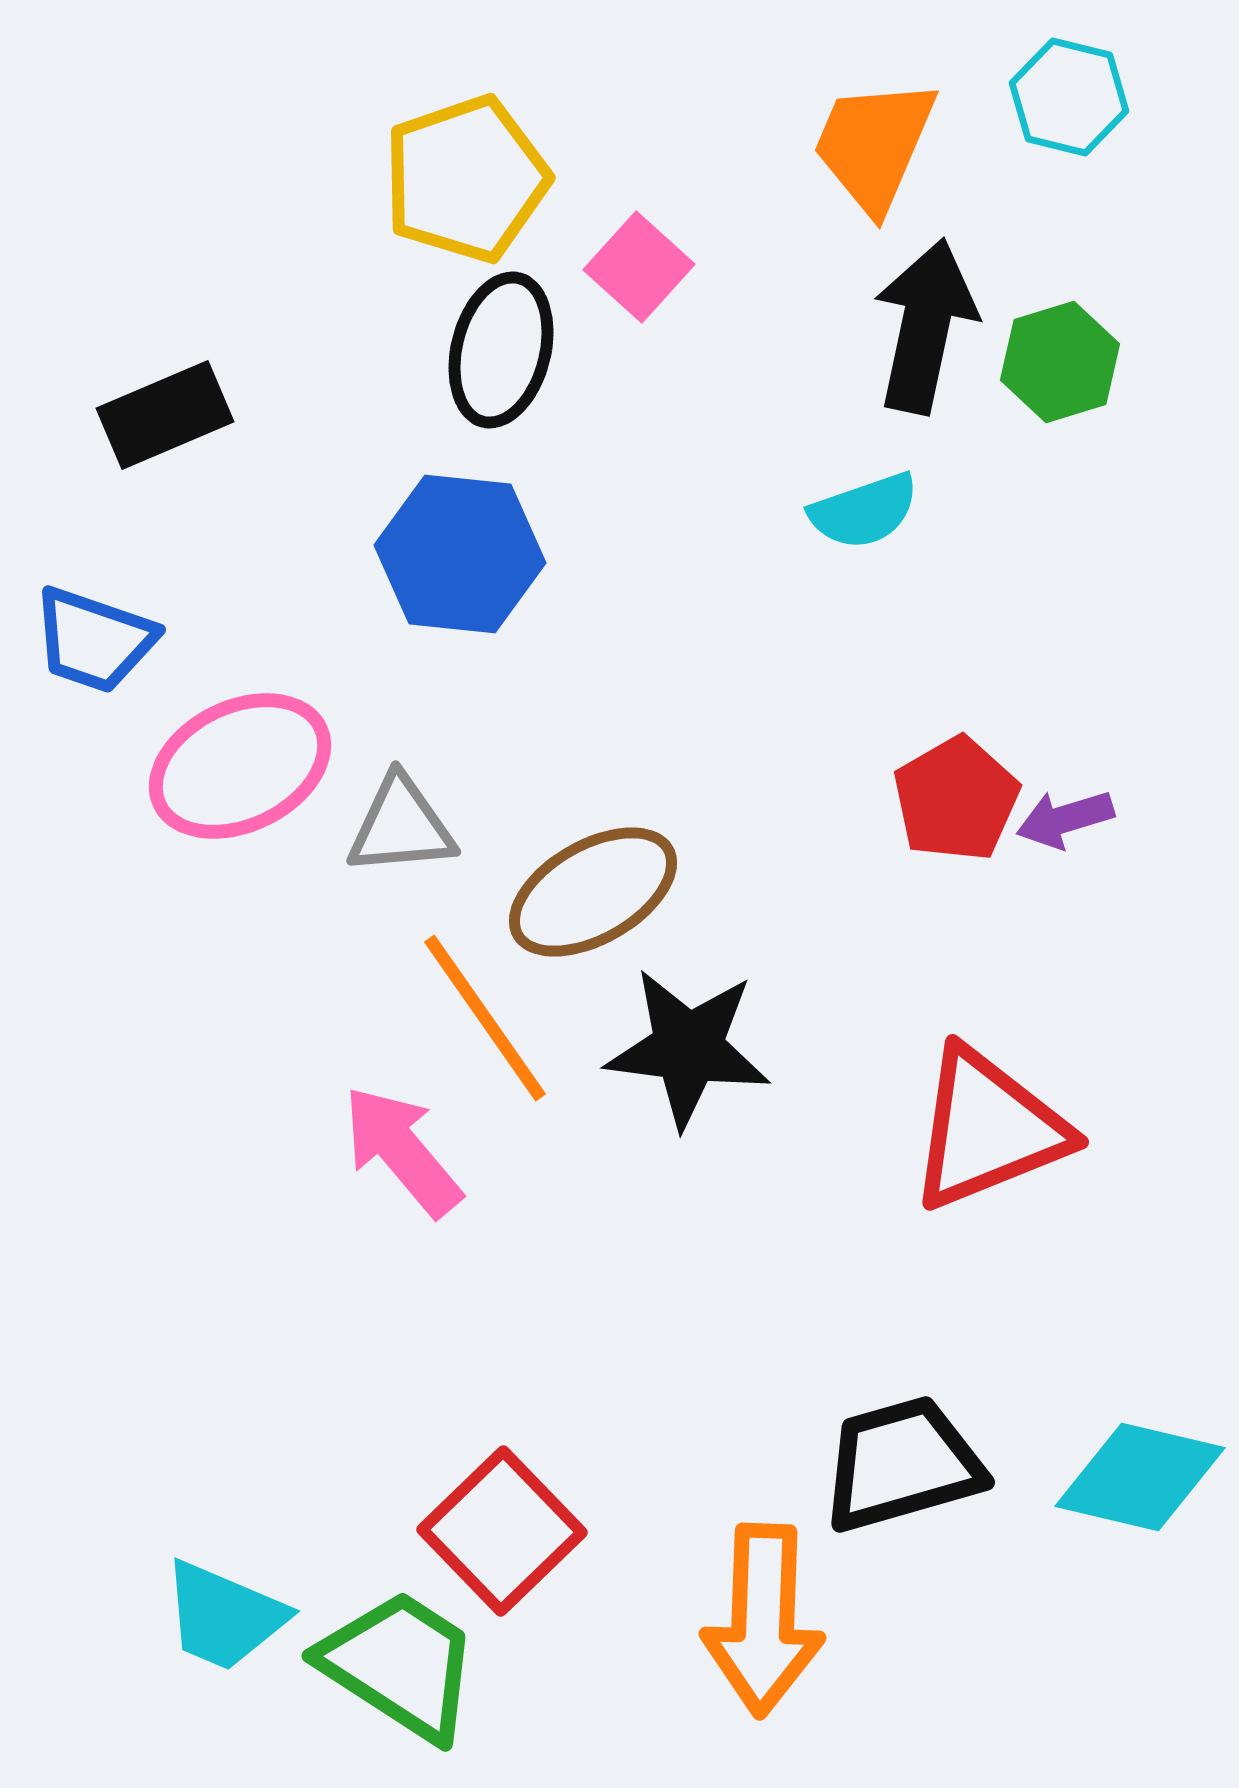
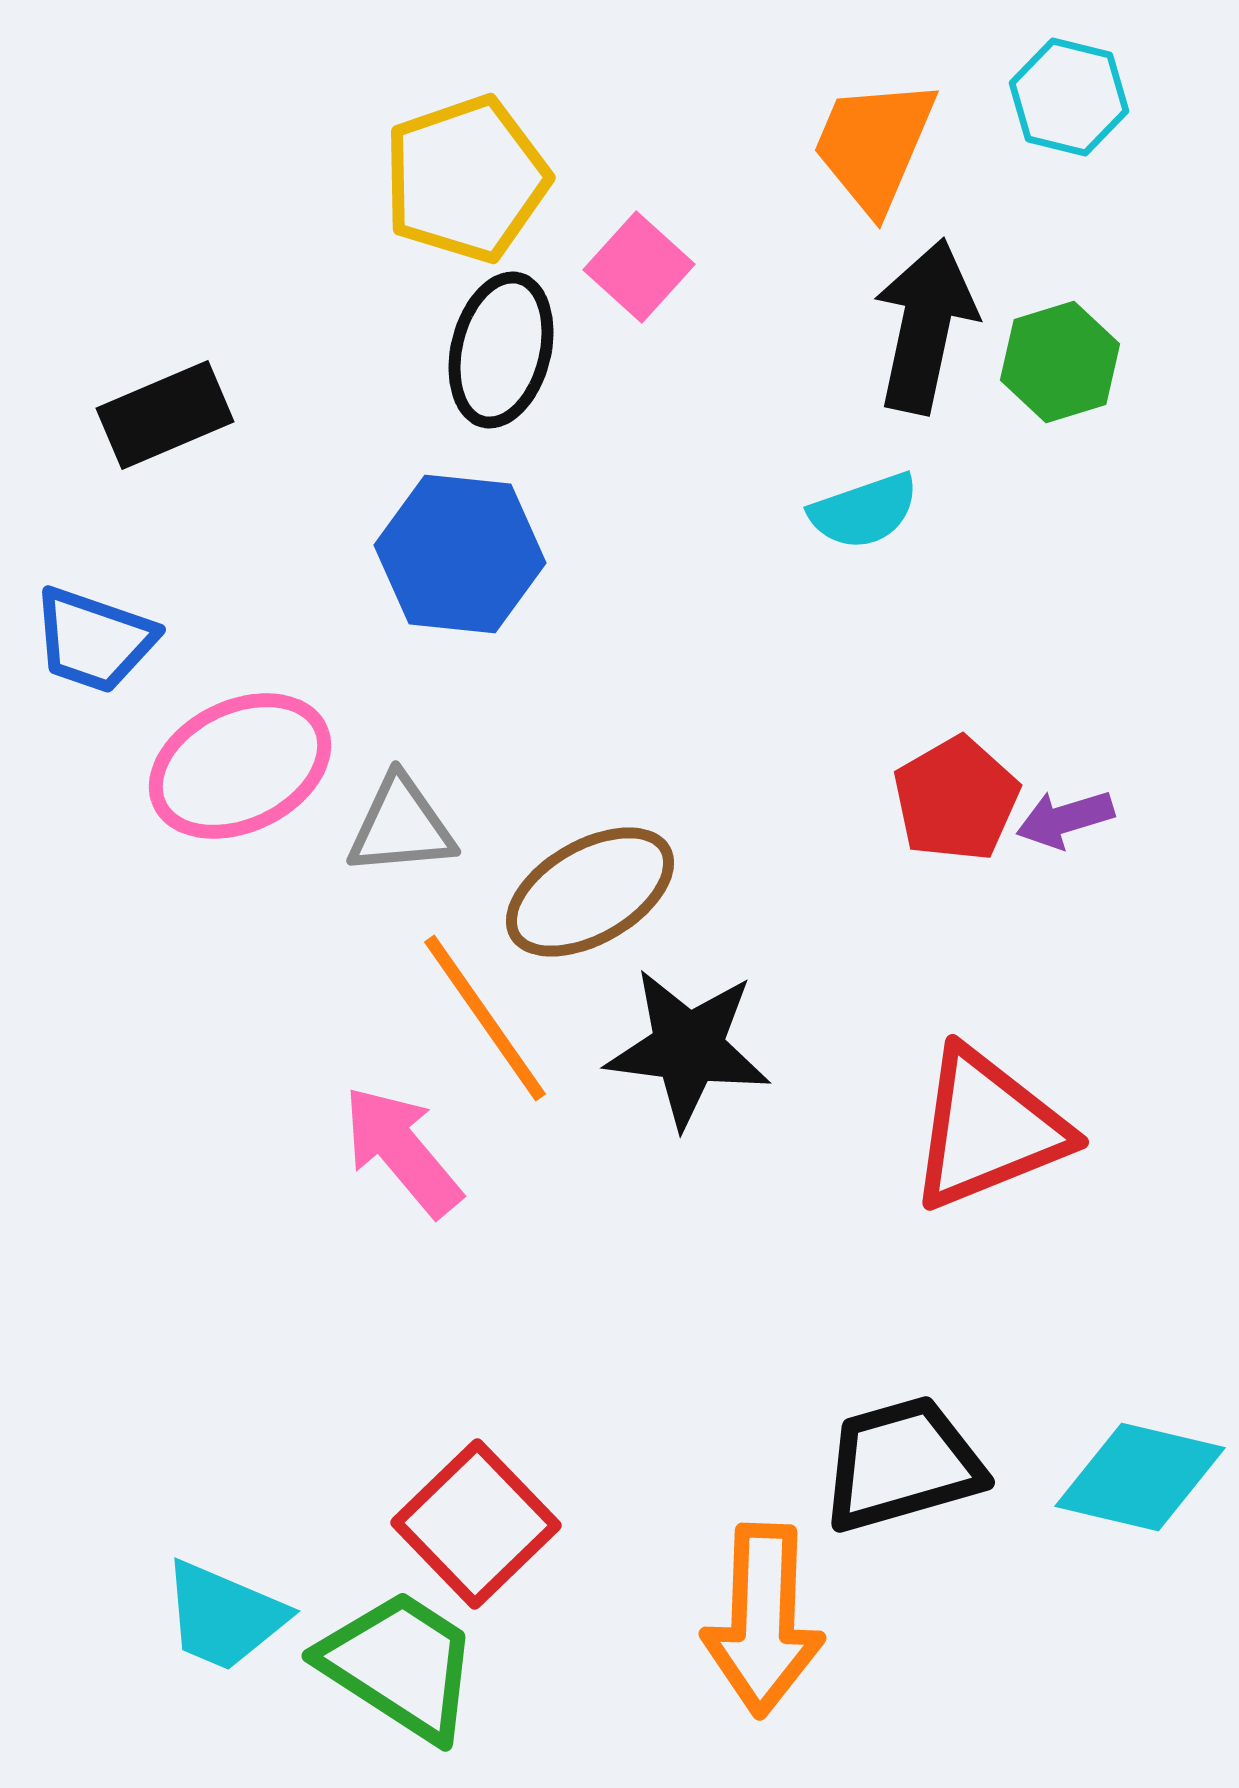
brown ellipse: moved 3 px left
red square: moved 26 px left, 7 px up
